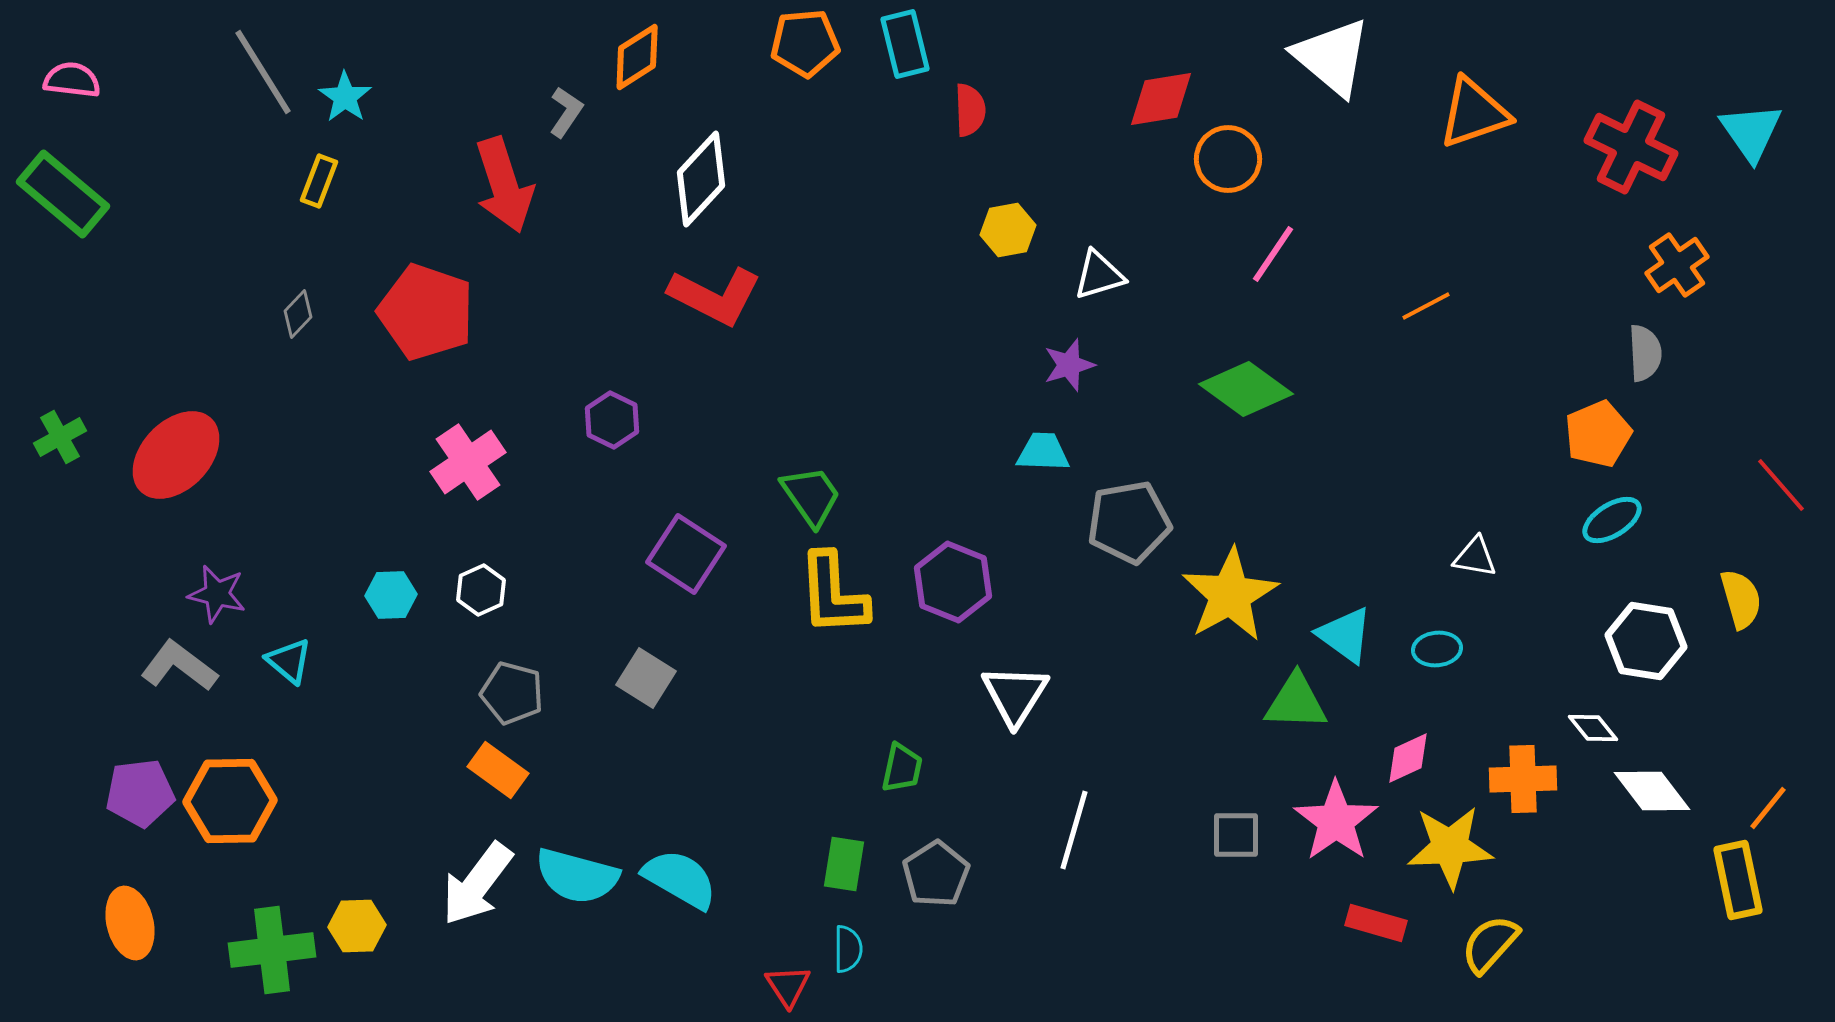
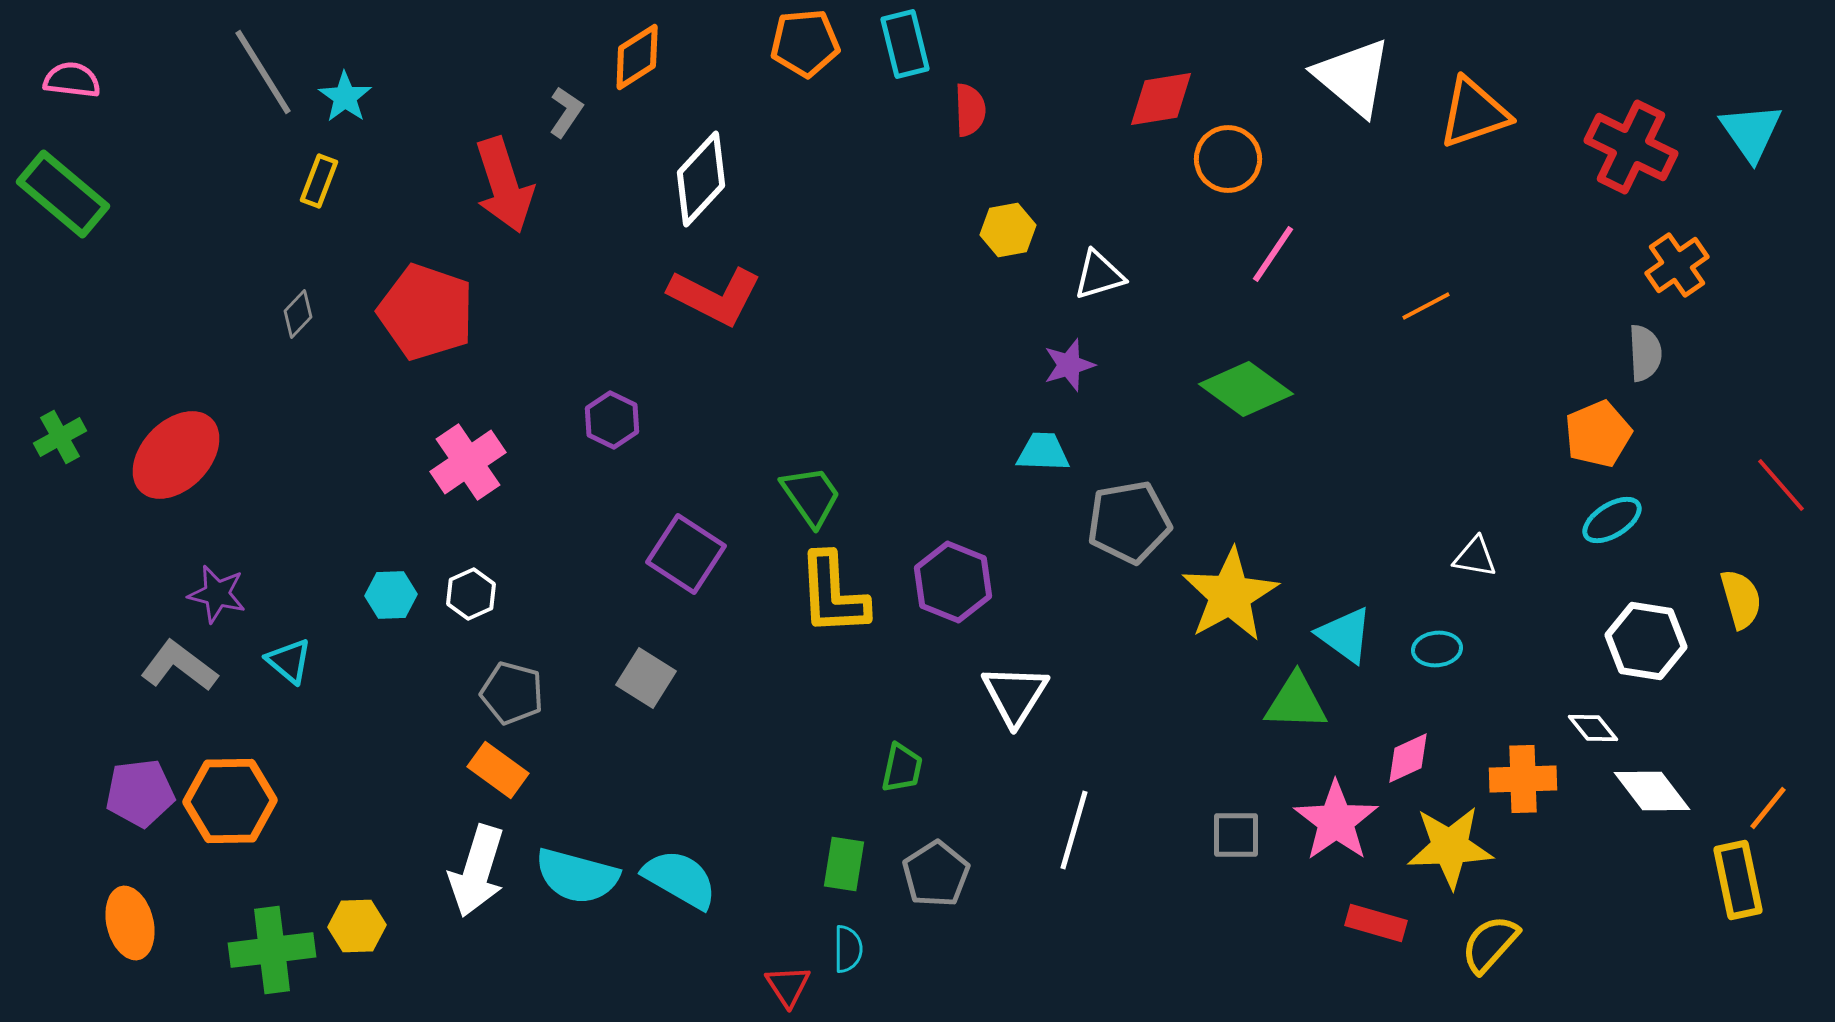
white triangle at (1332, 57): moved 21 px right, 20 px down
white hexagon at (481, 590): moved 10 px left, 4 px down
white arrow at (477, 884): moved 13 px up; rotated 20 degrees counterclockwise
